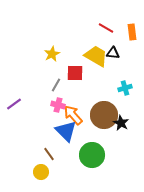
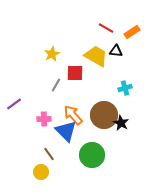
orange rectangle: rotated 63 degrees clockwise
black triangle: moved 3 px right, 2 px up
pink cross: moved 14 px left, 14 px down; rotated 16 degrees counterclockwise
